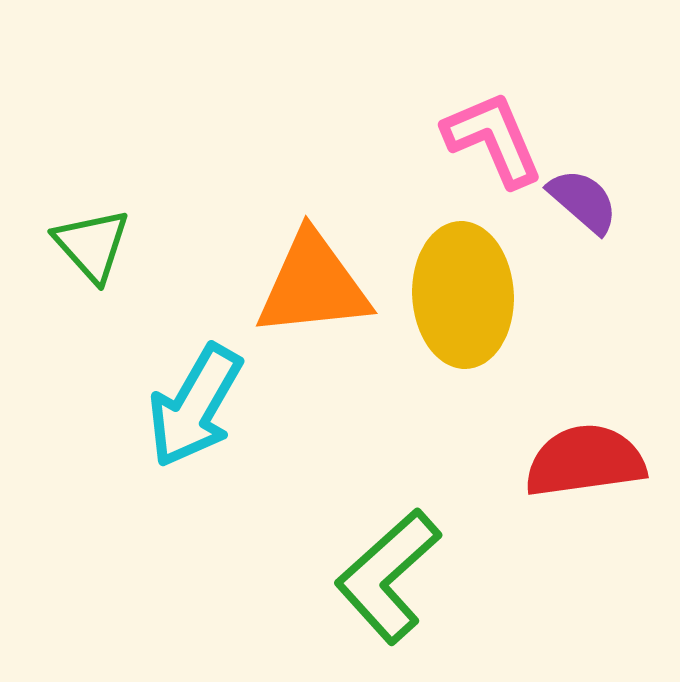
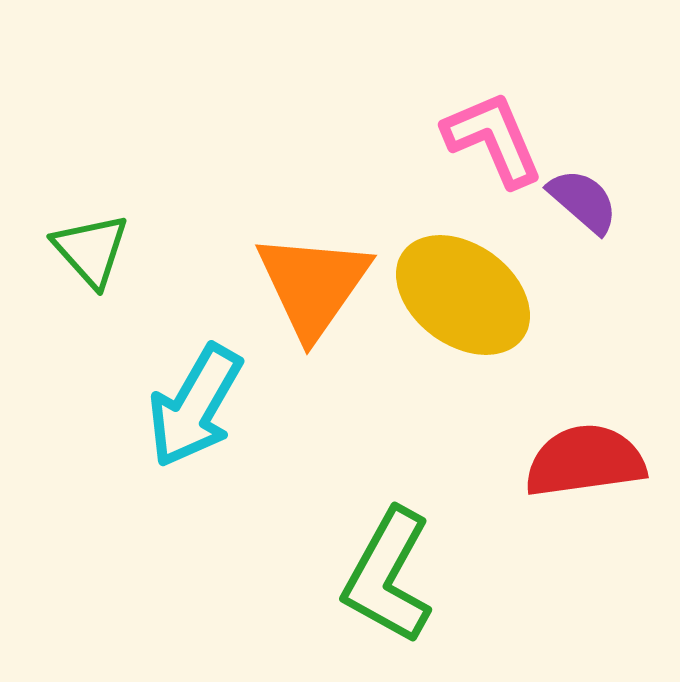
green triangle: moved 1 px left, 5 px down
orange triangle: rotated 49 degrees counterclockwise
yellow ellipse: rotated 51 degrees counterclockwise
green L-shape: rotated 19 degrees counterclockwise
